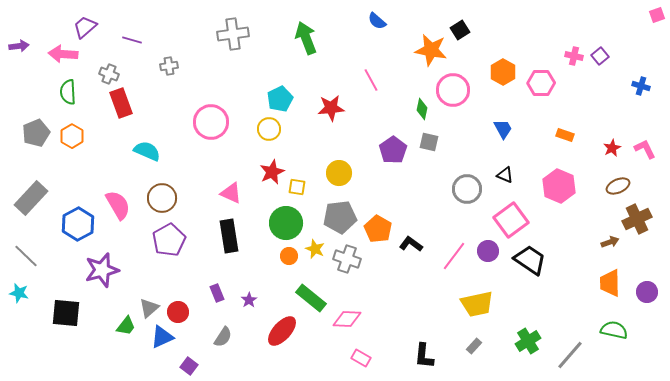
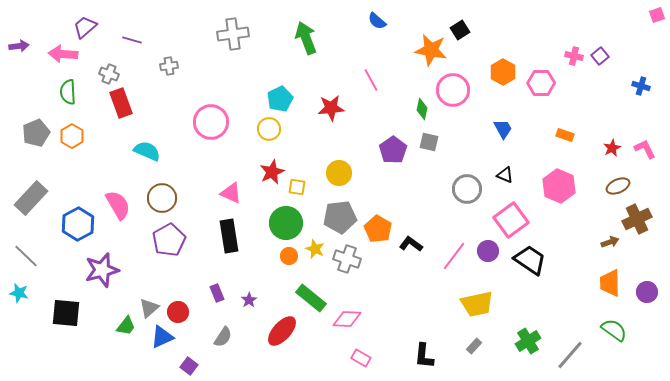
green semicircle at (614, 330): rotated 24 degrees clockwise
